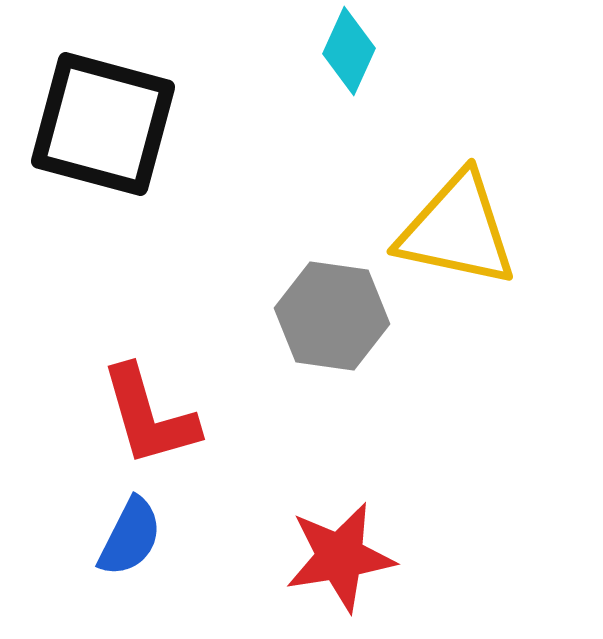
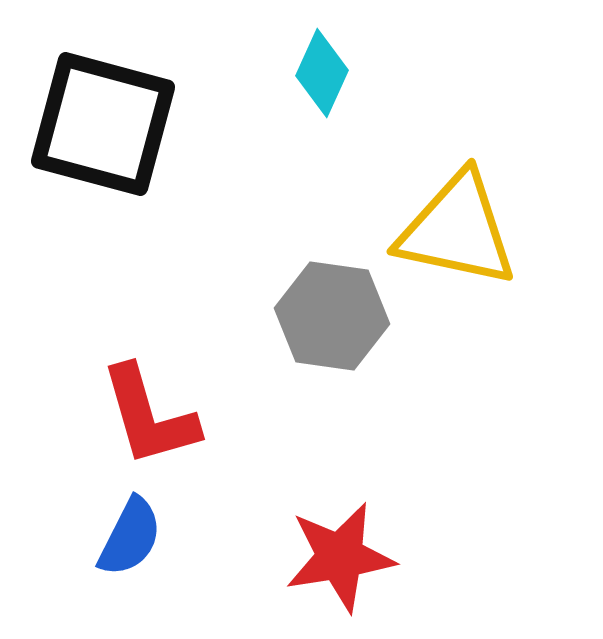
cyan diamond: moved 27 px left, 22 px down
